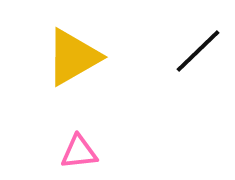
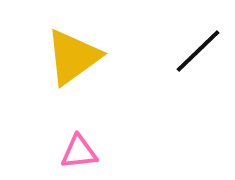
yellow triangle: rotated 6 degrees counterclockwise
